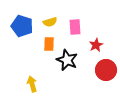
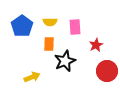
yellow semicircle: rotated 16 degrees clockwise
blue pentagon: rotated 20 degrees clockwise
black star: moved 2 px left, 1 px down; rotated 25 degrees clockwise
red circle: moved 1 px right, 1 px down
yellow arrow: moved 7 px up; rotated 84 degrees clockwise
